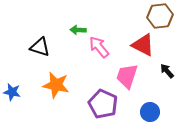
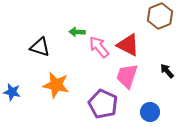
brown hexagon: rotated 15 degrees counterclockwise
green arrow: moved 1 px left, 2 px down
red triangle: moved 15 px left
